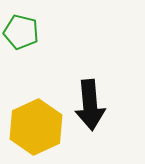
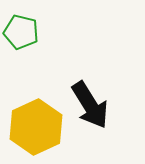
black arrow: rotated 27 degrees counterclockwise
